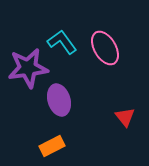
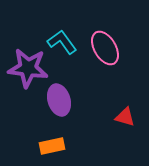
purple star: rotated 15 degrees clockwise
red triangle: rotated 35 degrees counterclockwise
orange rectangle: rotated 15 degrees clockwise
